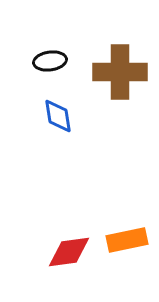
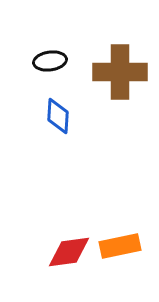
blue diamond: rotated 12 degrees clockwise
orange rectangle: moved 7 px left, 6 px down
